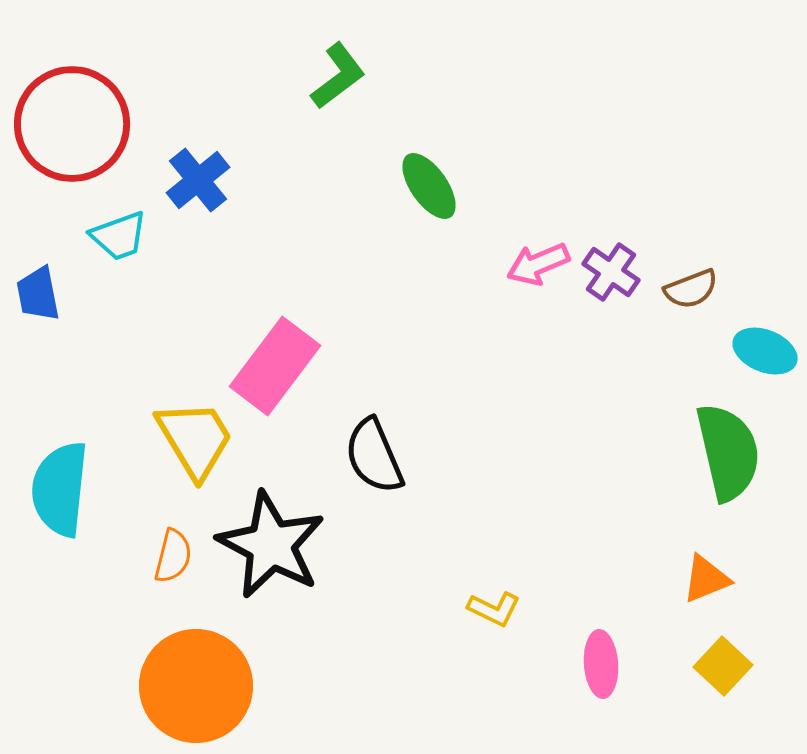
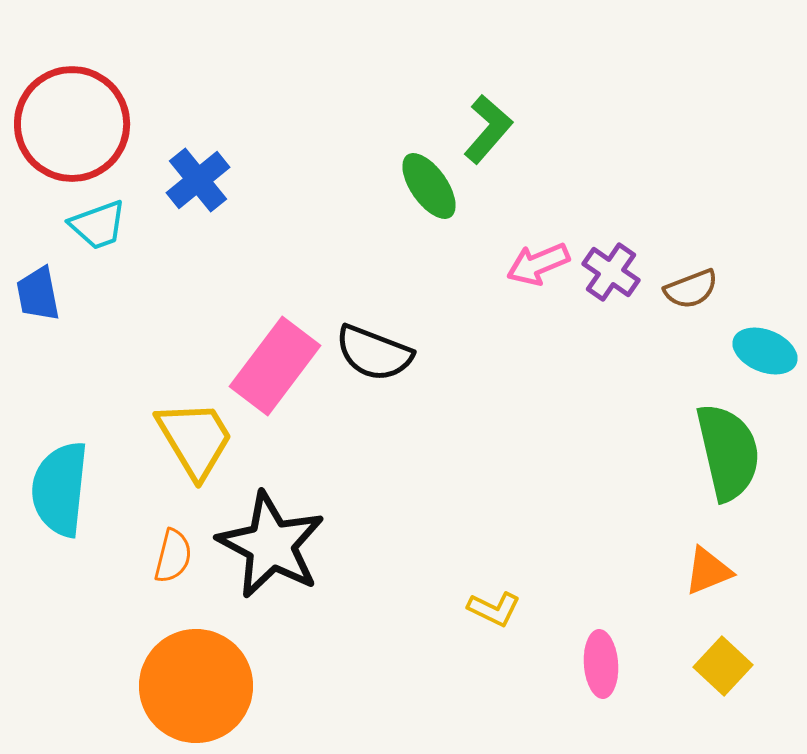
green L-shape: moved 150 px right, 53 px down; rotated 12 degrees counterclockwise
cyan trapezoid: moved 21 px left, 11 px up
black semicircle: moved 103 px up; rotated 46 degrees counterclockwise
orange triangle: moved 2 px right, 8 px up
